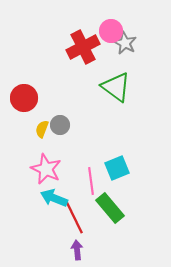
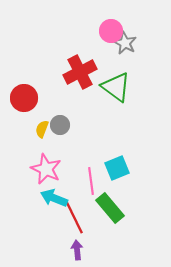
red cross: moved 3 px left, 25 px down
